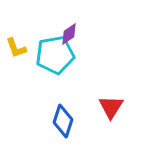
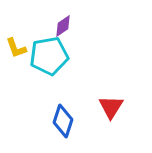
purple diamond: moved 6 px left, 8 px up
cyan pentagon: moved 6 px left, 1 px down
